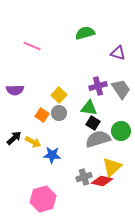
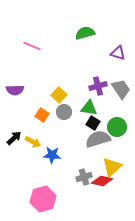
gray circle: moved 5 px right, 1 px up
green circle: moved 4 px left, 4 px up
